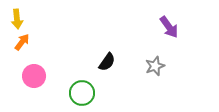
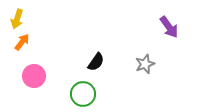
yellow arrow: rotated 24 degrees clockwise
black semicircle: moved 11 px left
gray star: moved 10 px left, 2 px up
green circle: moved 1 px right, 1 px down
